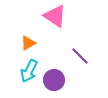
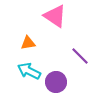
orange triangle: rotated 21 degrees clockwise
cyan arrow: rotated 90 degrees clockwise
purple circle: moved 2 px right, 2 px down
